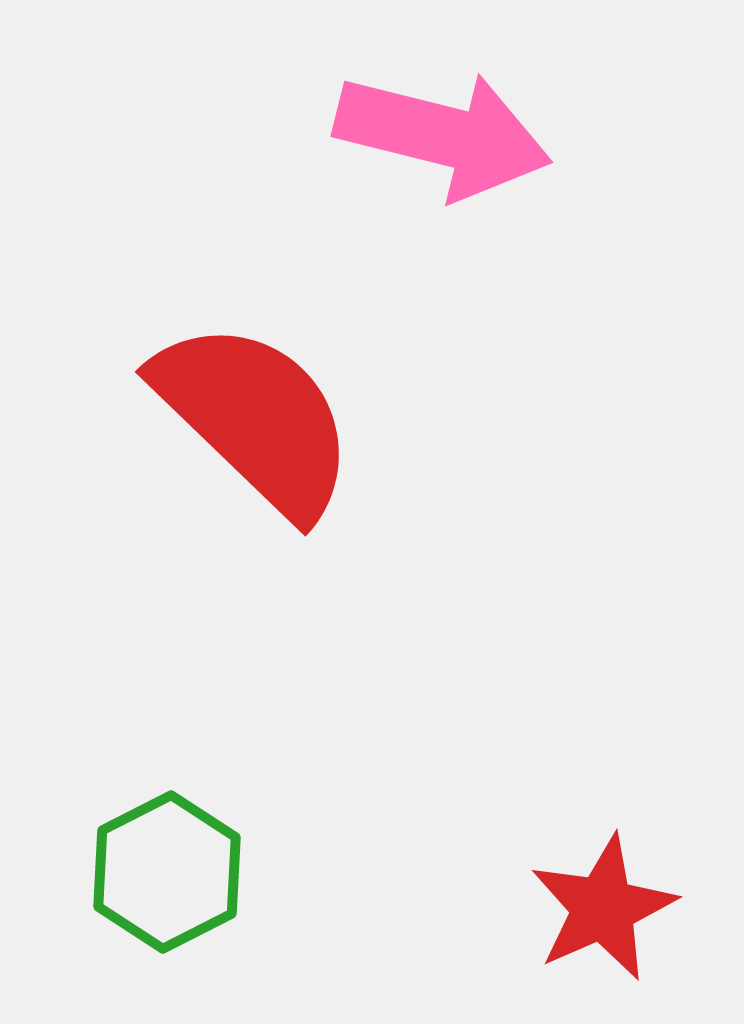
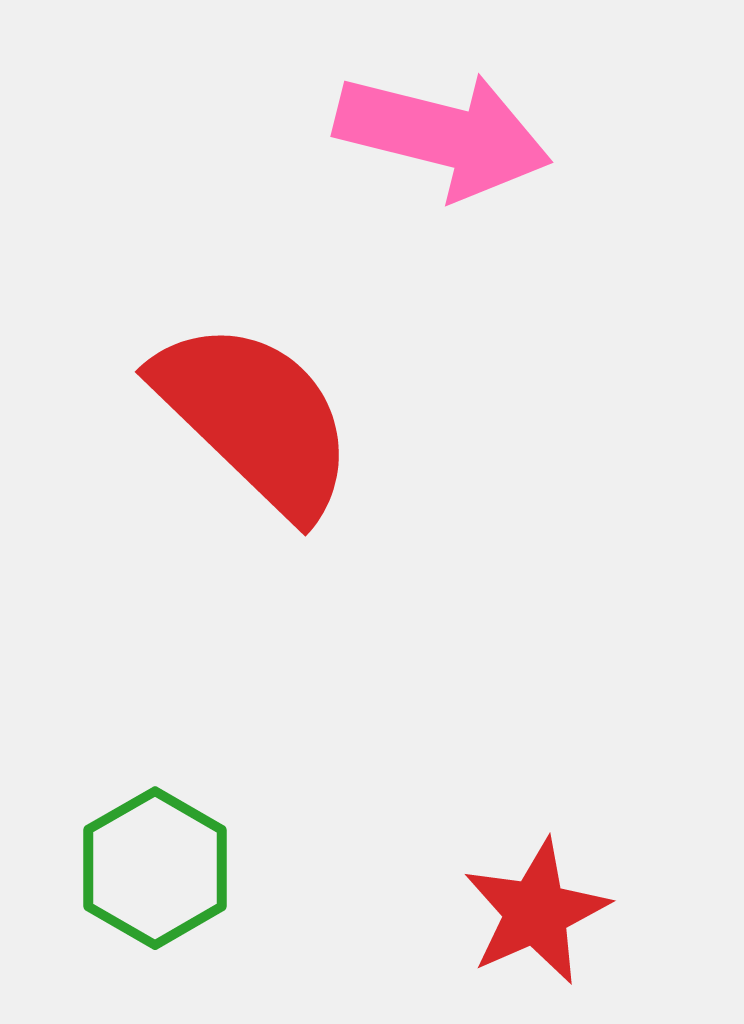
green hexagon: moved 12 px left, 4 px up; rotated 3 degrees counterclockwise
red star: moved 67 px left, 4 px down
